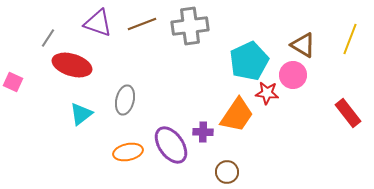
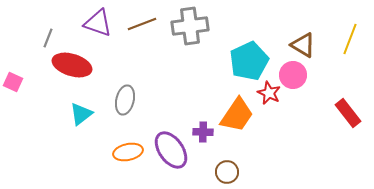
gray line: rotated 12 degrees counterclockwise
red star: moved 2 px right; rotated 20 degrees clockwise
purple ellipse: moved 5 px down
